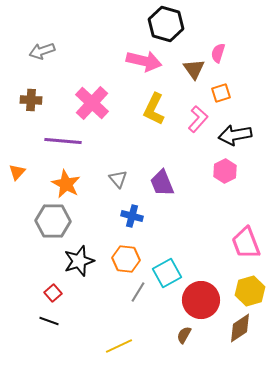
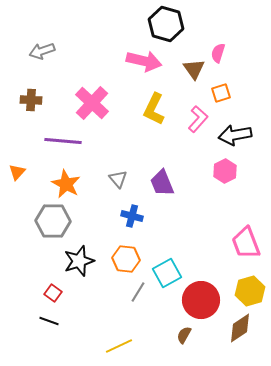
red square: rotated 12 degrees counterclockwise
